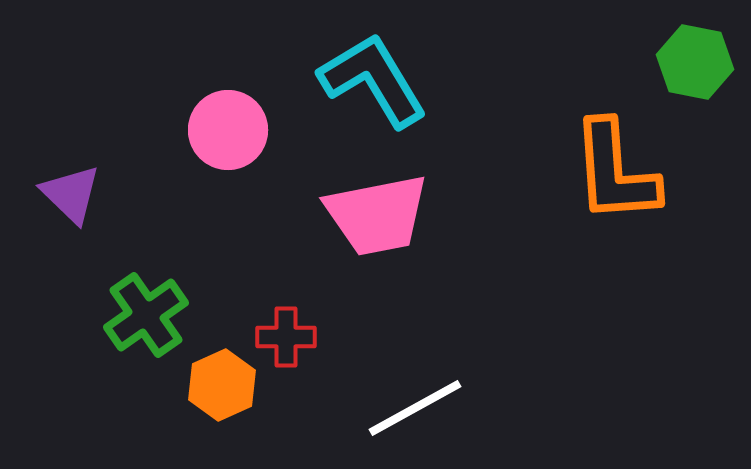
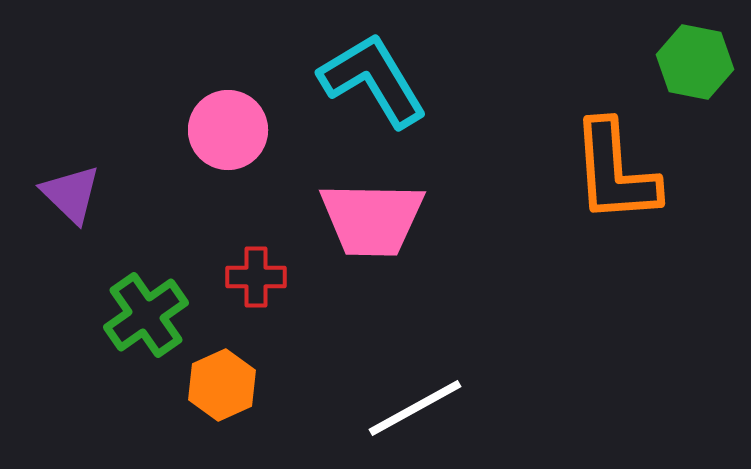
pink trapezoid: moved 5 px left, 4 px down; rotated 12 degrees clockwise
red cross: moved 30 px left, 60 px up
